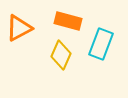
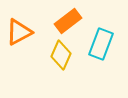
orange rectangle: rotated 52 degrees counterclockwise
orange triangle: moved 4 px down
